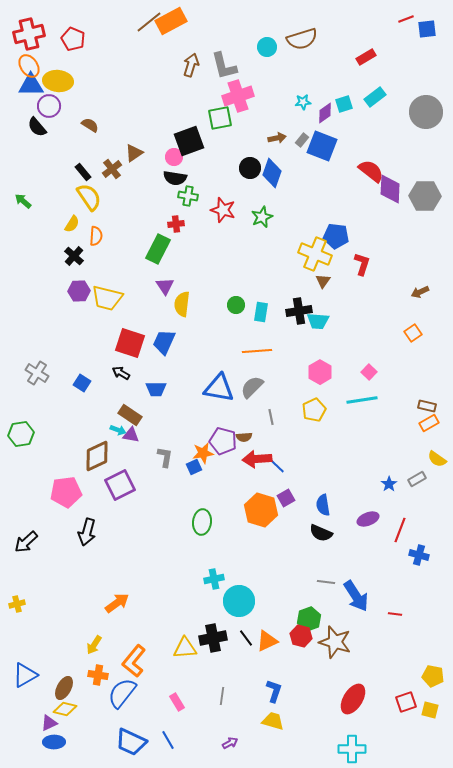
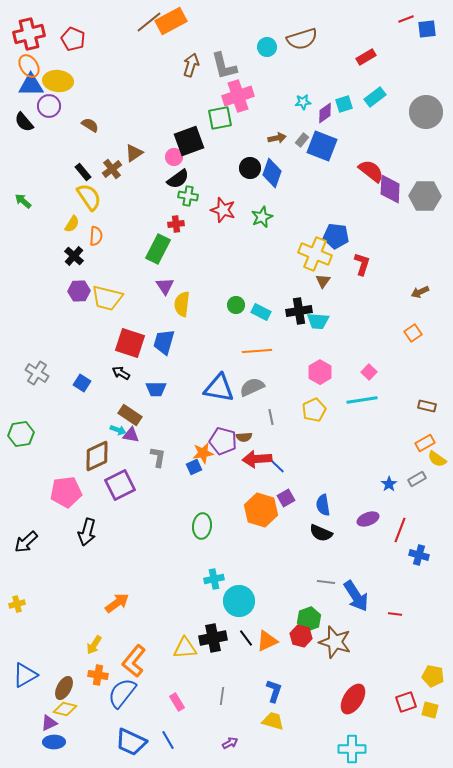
black semicircle at (37, 127): moved 13 px left, 5 px up
black semicircle at (175, 178): moved 3 px right, 1 px down; rotated 45 degrees counterclockwise
cyan rectangle at (261, 312): rotated 72 degrees counterclockwise
blue trapezoid at (164, 342): rotated 8 degrees counterclockwise
gray semicircle at (252, 387): rotated 20 degrees clockwise
orange rectangle at (429, 423): moved 4 px left, 20 px down
gray L-shape at (165, 457): moved 7 px left
green ellipse at (202, 522): moved 4 px down
